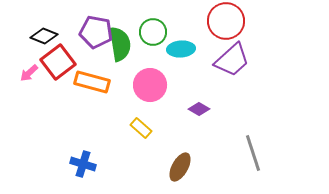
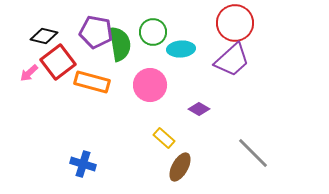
red circle: moved 9 px right, 2 px down
black diamond: rotated 8 degrees counterclockwise
yellow rectangle: moved 23 px right, 10 px down
gray line: rotated 27 degrees counterclockwise
